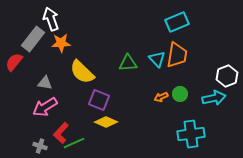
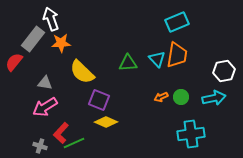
white hexagon: moved 3 px left, 5 px up; rotated 10 degrees clockwise
green circle: moved 1 px right, 3 px down
